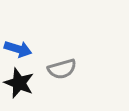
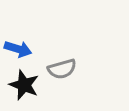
black star: moved 5 px right, 2 px down
